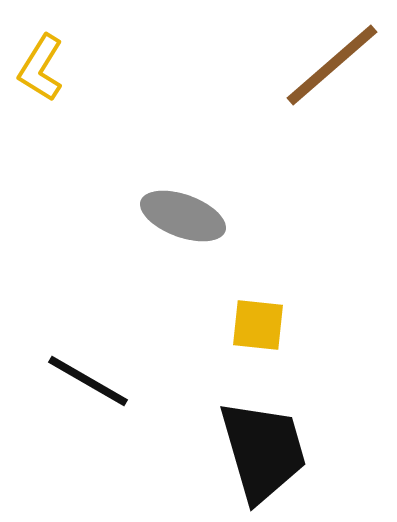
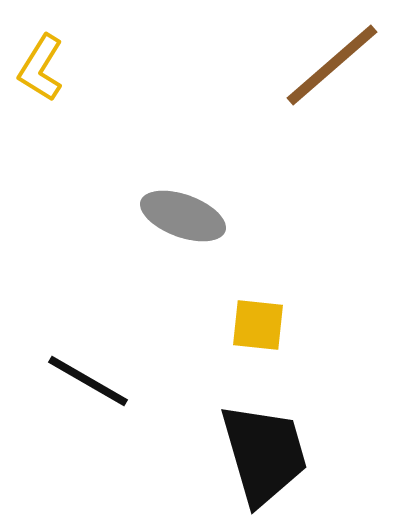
black trapezoid: moved 1 px right, 3 px down
